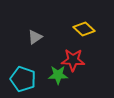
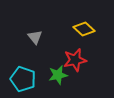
gray triangle: rotated 35 degrees counterclockwise
red star: moved 2 px right; rotated 15 degrees counterclockwise
green star: rotated 12 degrees counterclockwise
